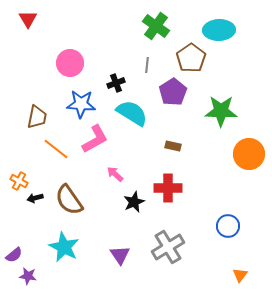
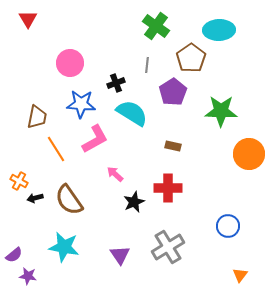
orange line: rotated 20 degrees clockwise
cyan star: rotated 16 degrees counterclockwise
